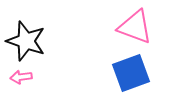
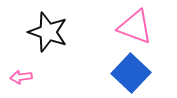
black star: moved 22 px right, 9 px up
blue square: rotated 27 degrees counterclockwise
